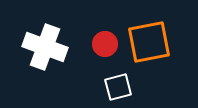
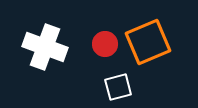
orange square: moved 1 px left; rotated 12 degrees counterclockwise
